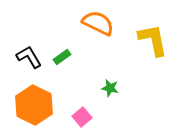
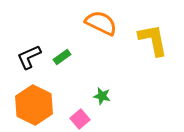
orange semicircle: moved 3 px right
black L-shape: rotated 84 degrees counterclockwise
green star: moved 8 px left, 8 px down
pink square: moved 2 px left, 2 px down
